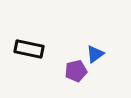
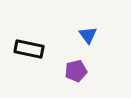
blue triangle: moved 7 px left, 19 px up; rotated 30 degrees counterclockwise
